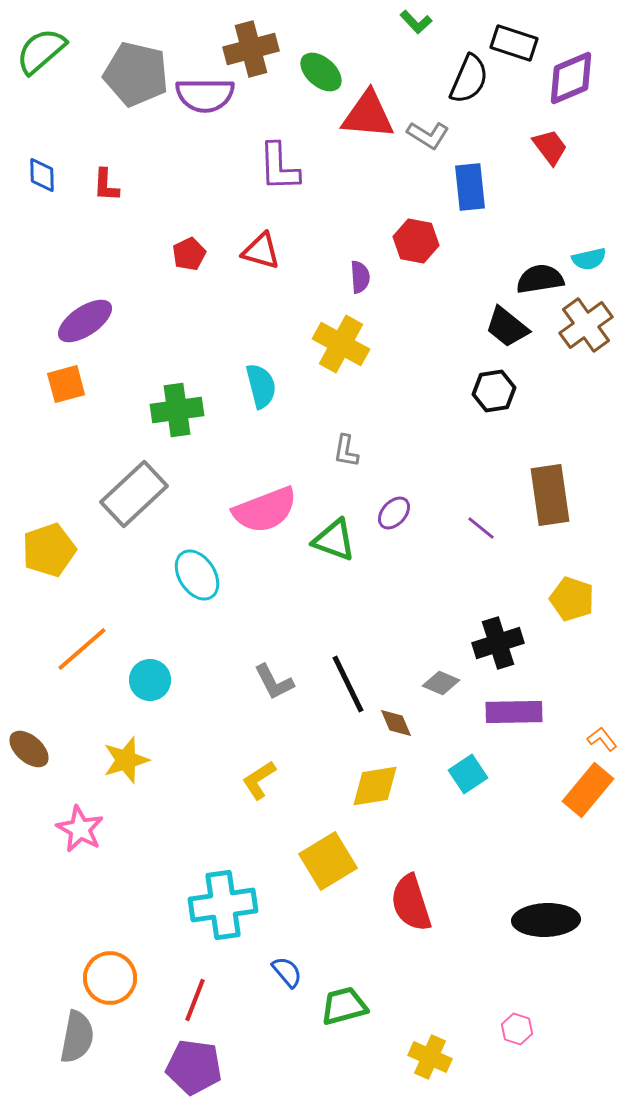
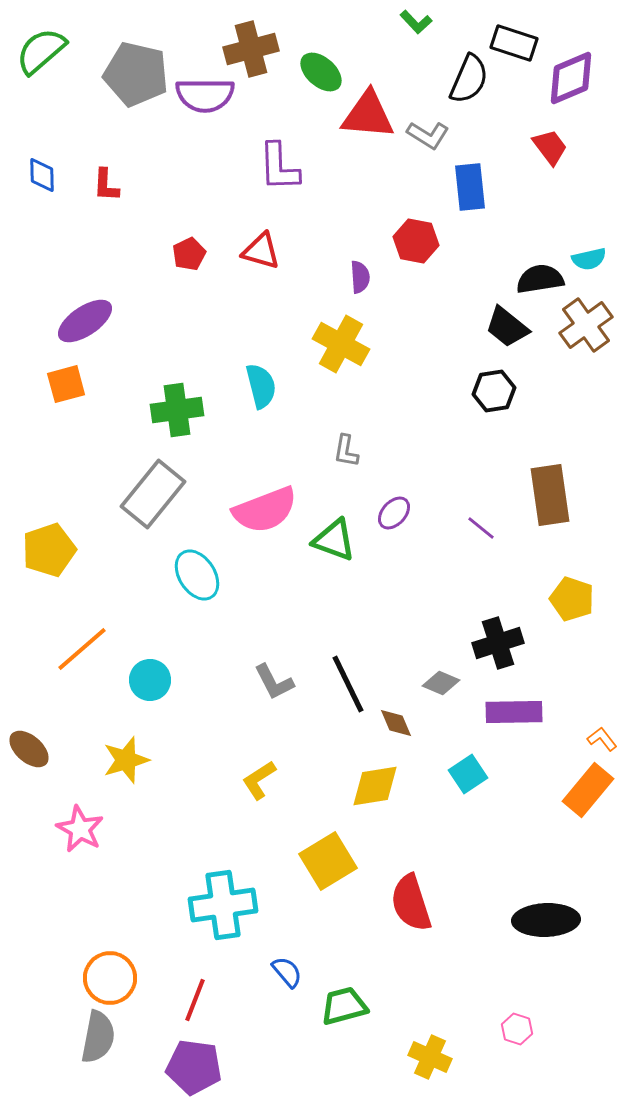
gray rectangle at (134, 494): moved 19 px right; rotated 8 degrees counterclockwise
gray semicircle at (77, 1037): moved 21 px right
